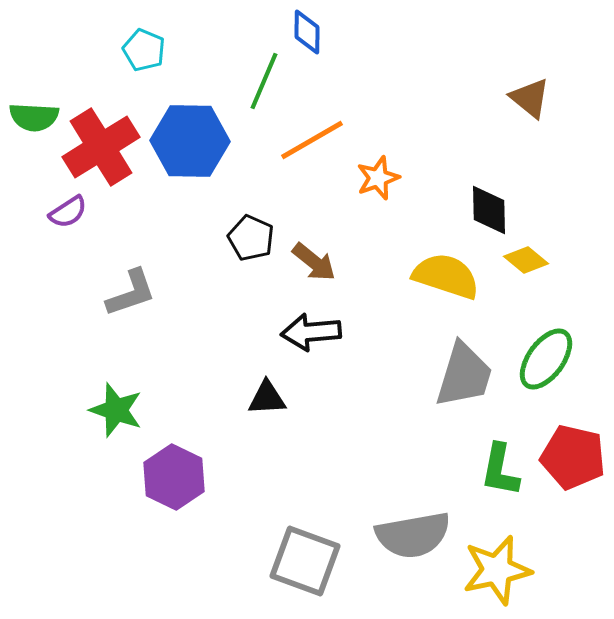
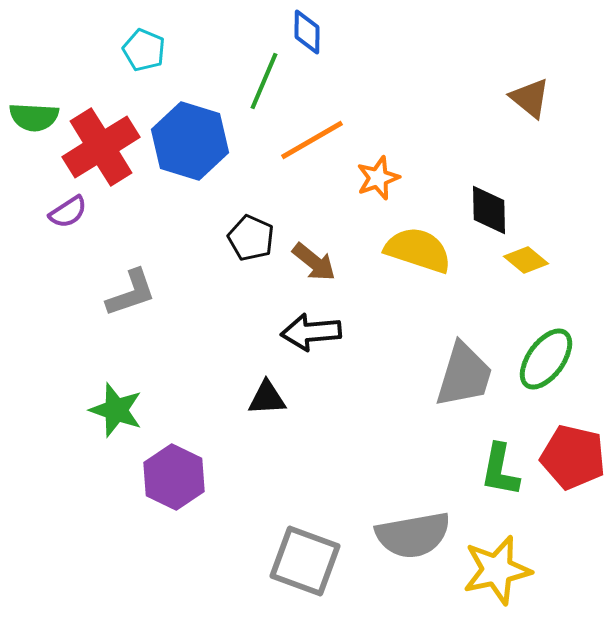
blue hexagon: rotated 16 degrees clockwise
yellow semicircle: moved 28 px left, 26 px up
